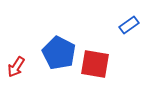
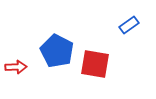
blue pentagon: moved 2 px left, 2 px up
red arrow: rotated 125 degrees counterclockwise
